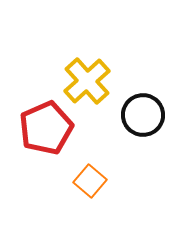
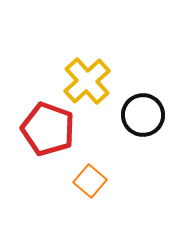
red pentagon: moved 2 px right, 1 px down; rotated 28 degrees counterclockwise
